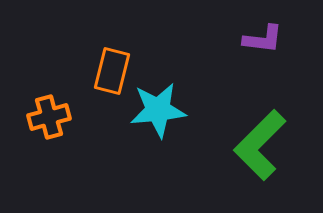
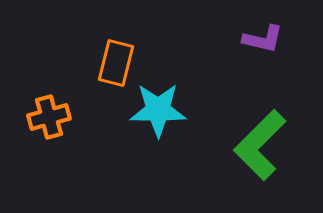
purple L-shape: rotated 6 degrees clockwise
orange rectangle: moved 4 px right, 8 px up
cyan star: rotated 6 degrees clockwise
